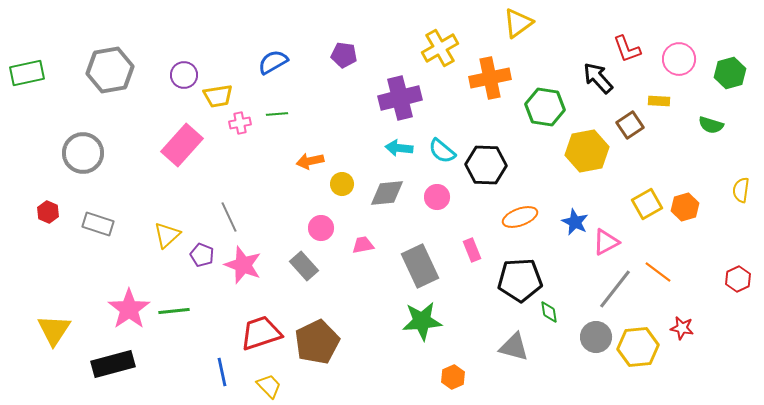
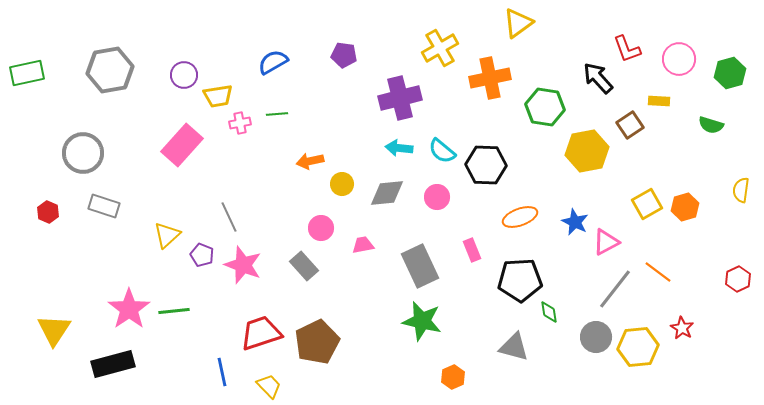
gray rectangle at (98, 224): moved 6 px right, 18 px up
green star at (422, 321): rotated 18 degrees clockwise
red star at (682, 328): rotated 20 degrees clockwise
